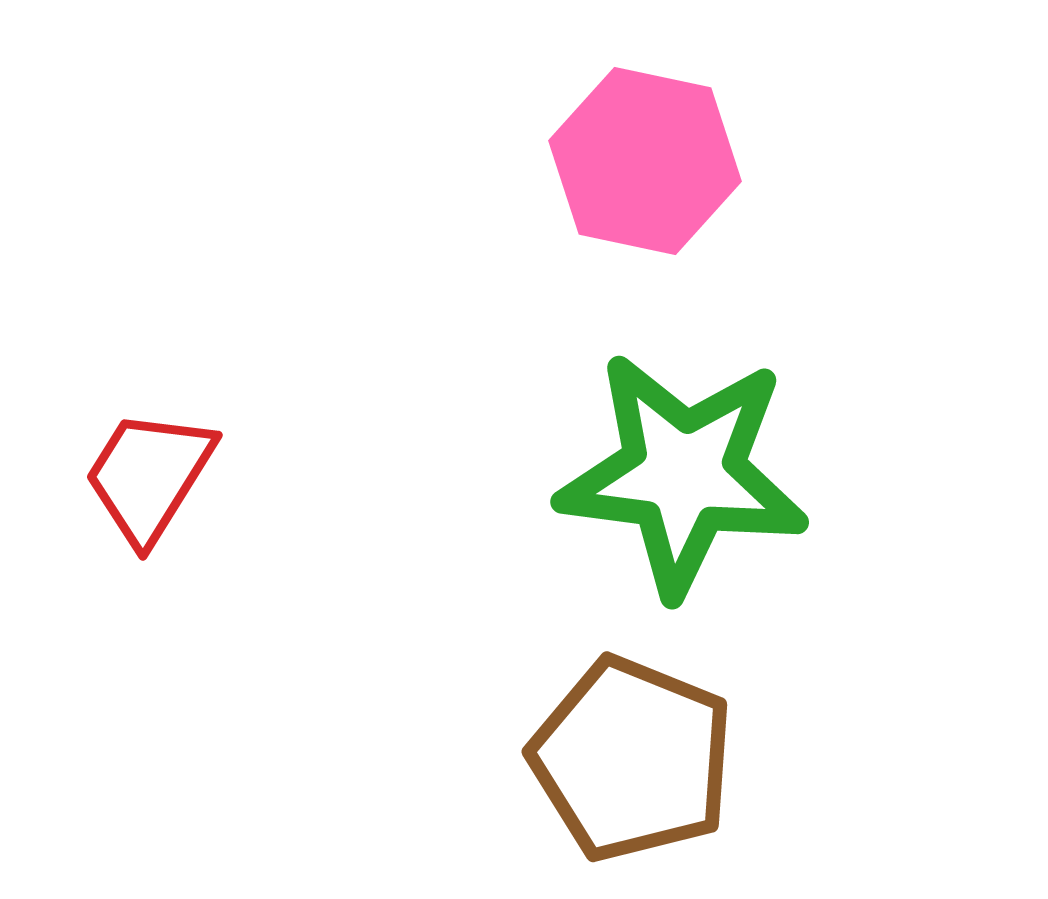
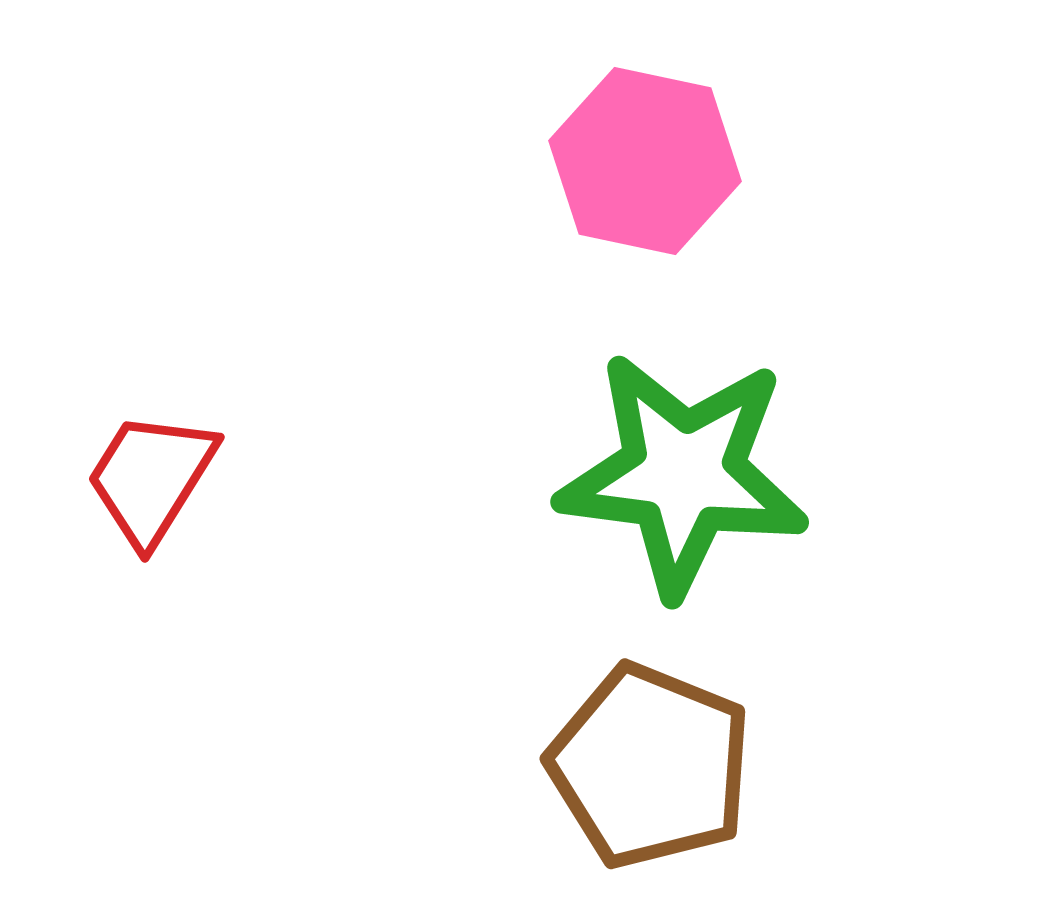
red trapezoid: moved 2 px right, 2 px down
brown pentagon: moved 18 px right, 7 px down
